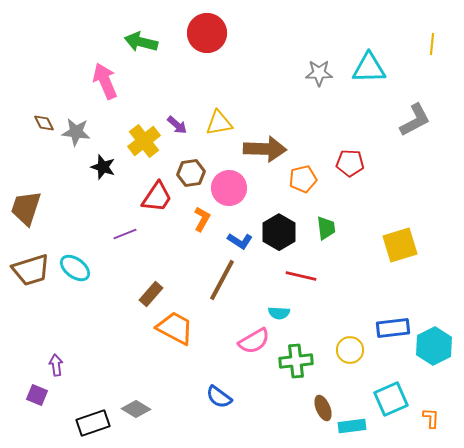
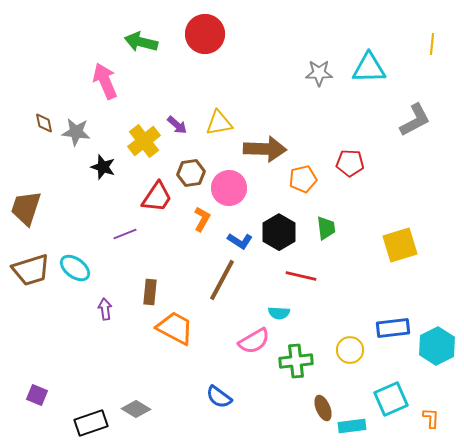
red circle at (207, 33): moved 2 px left, 1 px down
brown diamond at (44, 123): rotated 15 degrees clockwise
brown rectangle at (151, 294): moved 1 px left, 2 px up; rotated 35 degrees counterclockwise
cyan hexagon at (434, 346): moved 3 px right
purple arrow at (56, 365): moved 49 px right, 56 px up
black rectangle at (93, 423): moved 2 px left
